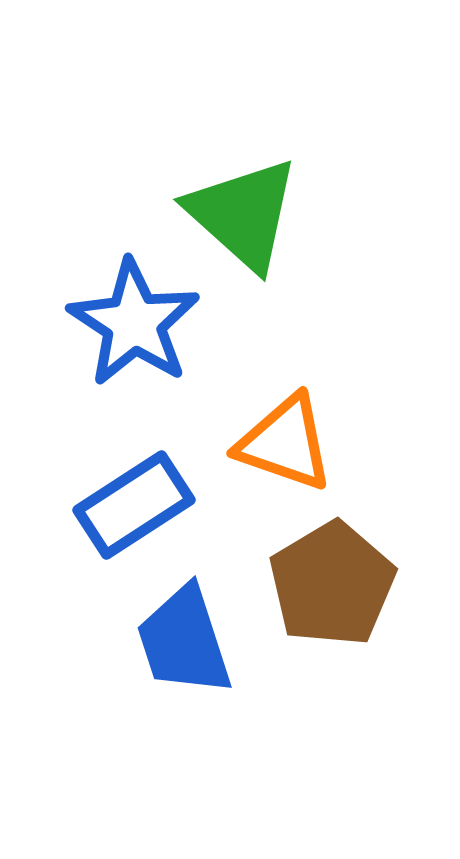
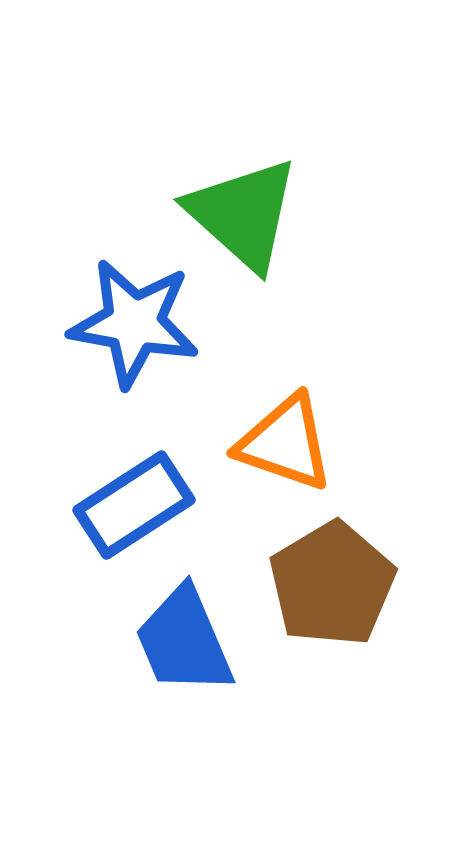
blue star: rotated 23 degrees counterclockwise
blue trapezoid: rotated 5 degrees counterclockwise
